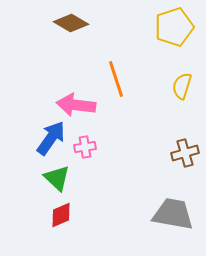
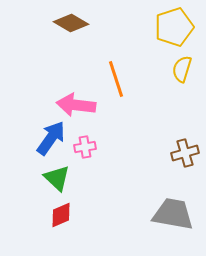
yellow semicircle: moved 17 px up
